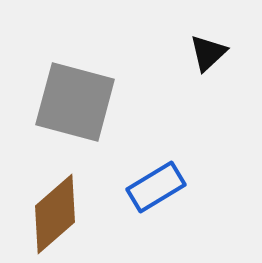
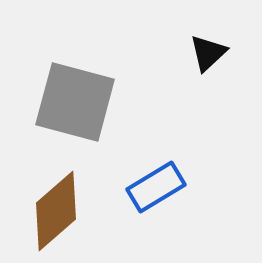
brown diamond: moved 1 px right, 3 px up
